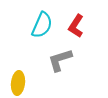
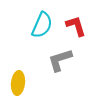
red L-shape: rotated 130 degrees clockwise
